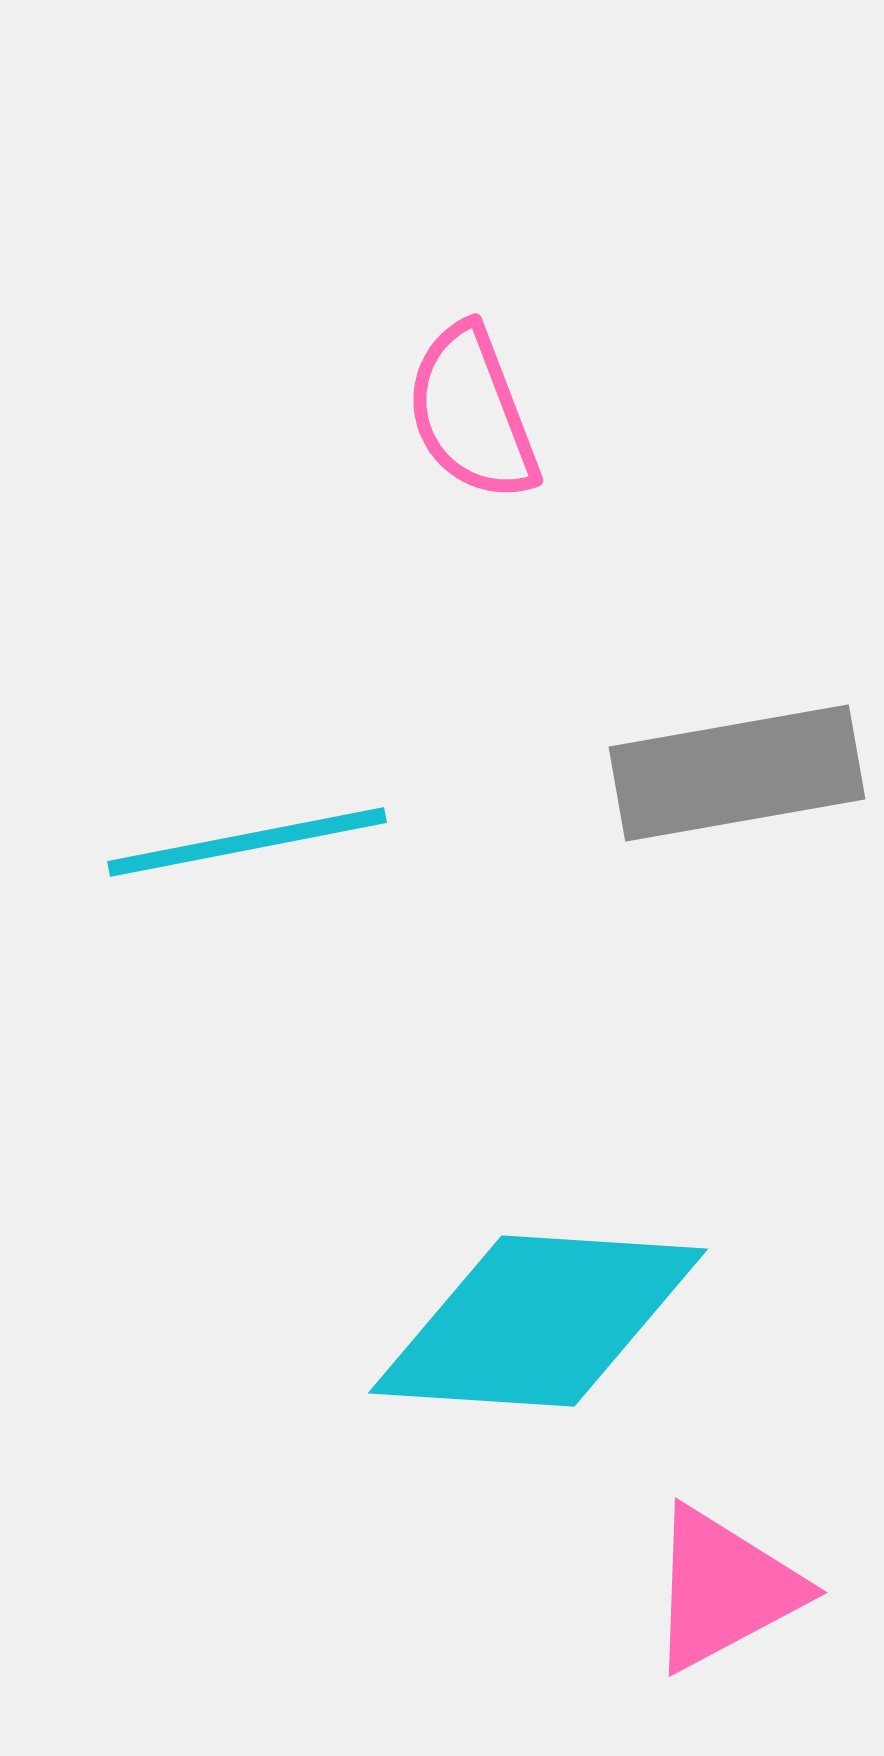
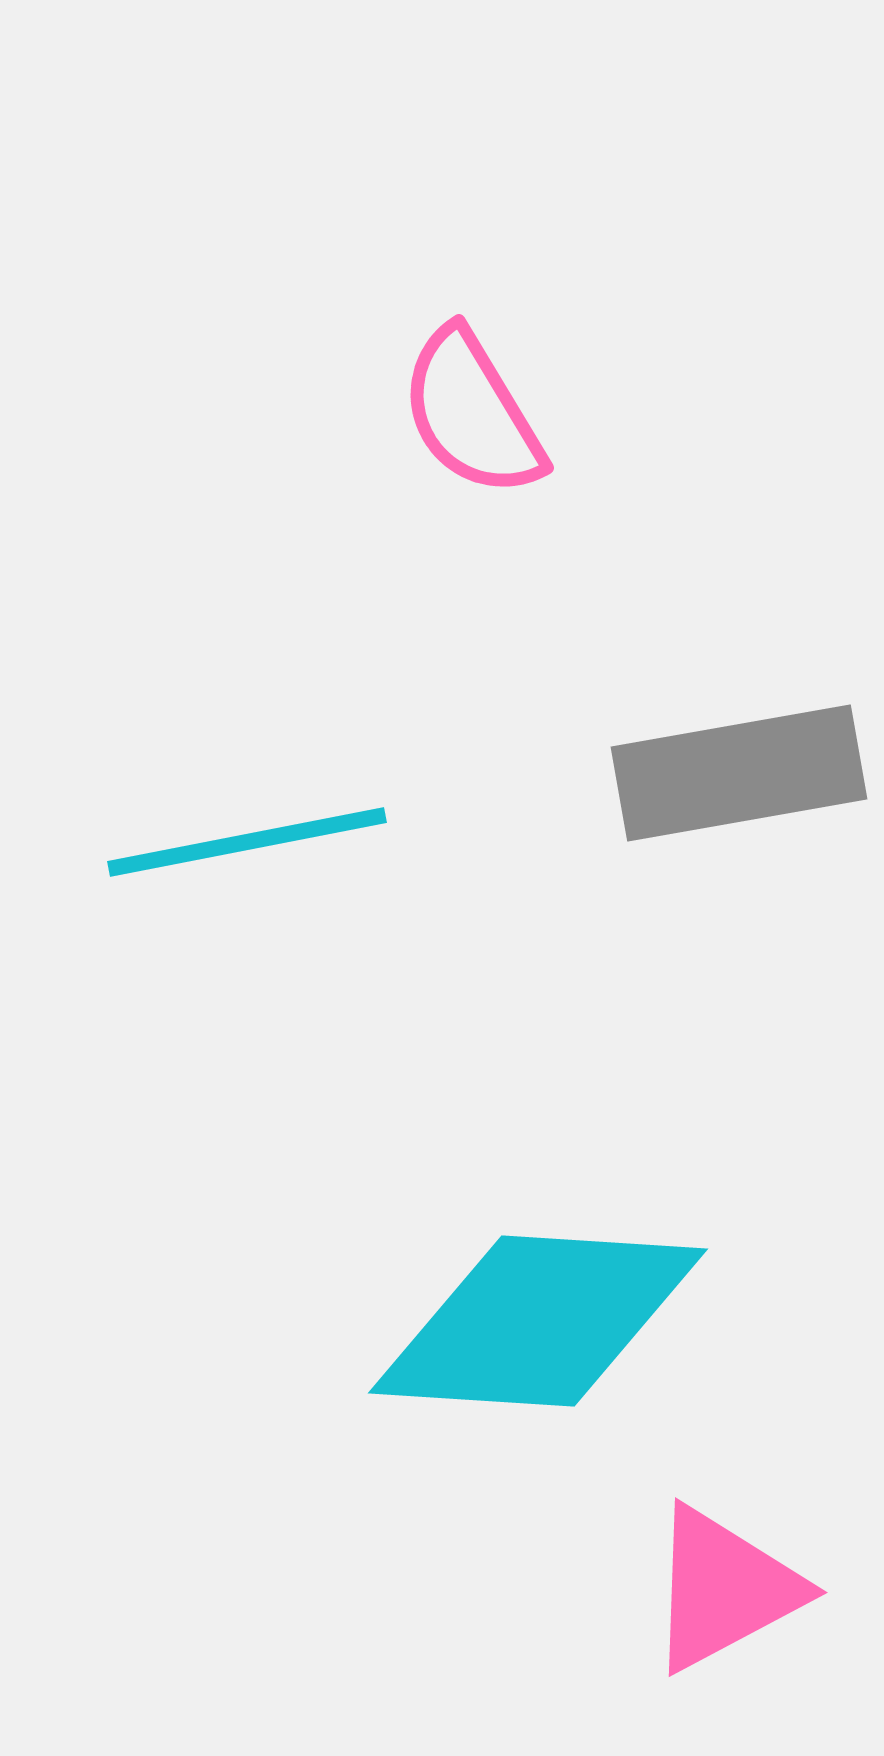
pink semicircle: rotated 10 degrees counterclockwise
gray rectangle: moved 2 px right
